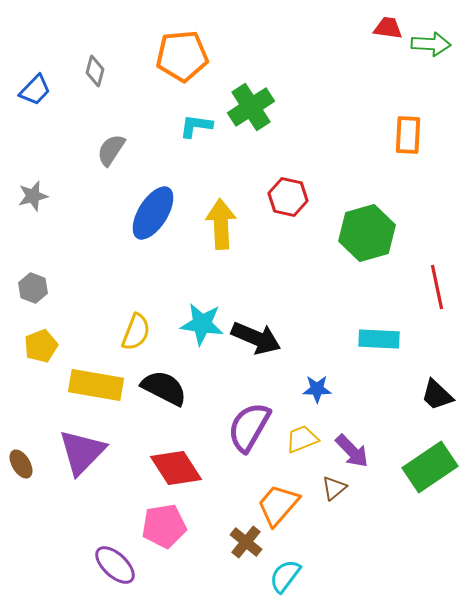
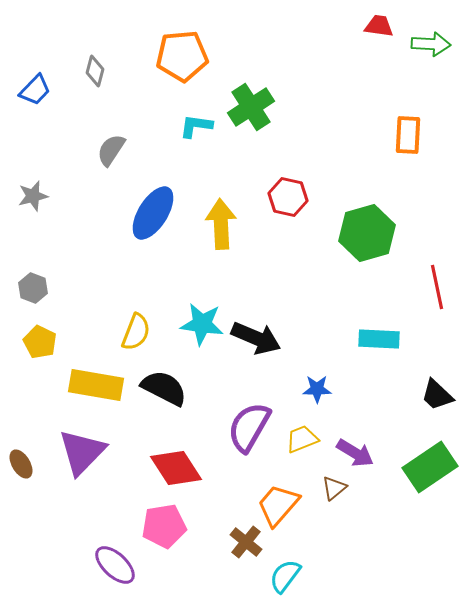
red trapezoid: moved 9 px left, 2 px up
yellow pentagon: moved 1 px left, 4 px up; rotated 24 degrees counterclockwise
purple arrow: moved 3 px right, 2 px down; rotated 15 degrees counterclockwise
